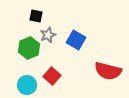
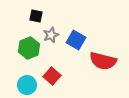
gray star: moved 3 px right
red semicircle: moved 5 px left, 10 px up
